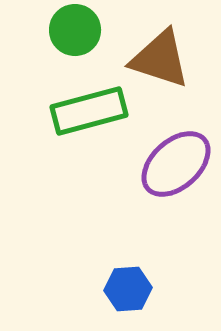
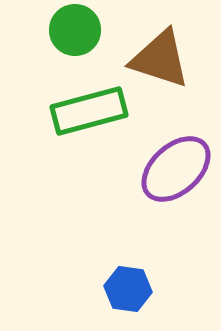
purple ellipse: moved 5 px down
blue hexagon: rotated 12 degrees clockwise
